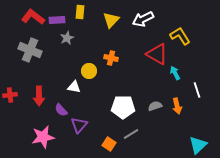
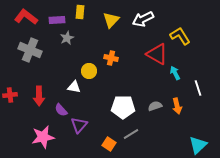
red L-shape: moved 7 px left
white line: moved 1 px right, 2 px up
